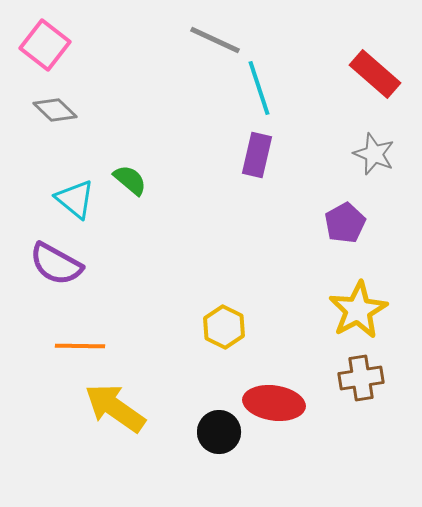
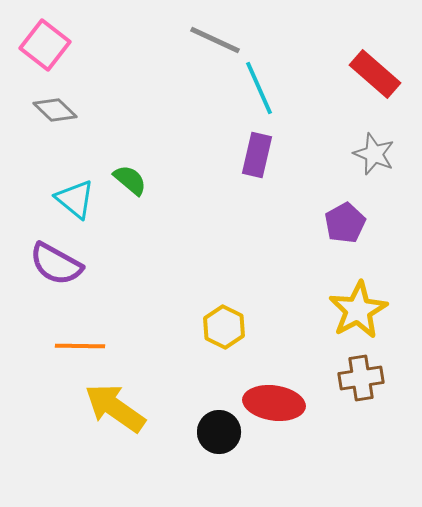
cyan line: rotated 6 degrees counterclockwise
